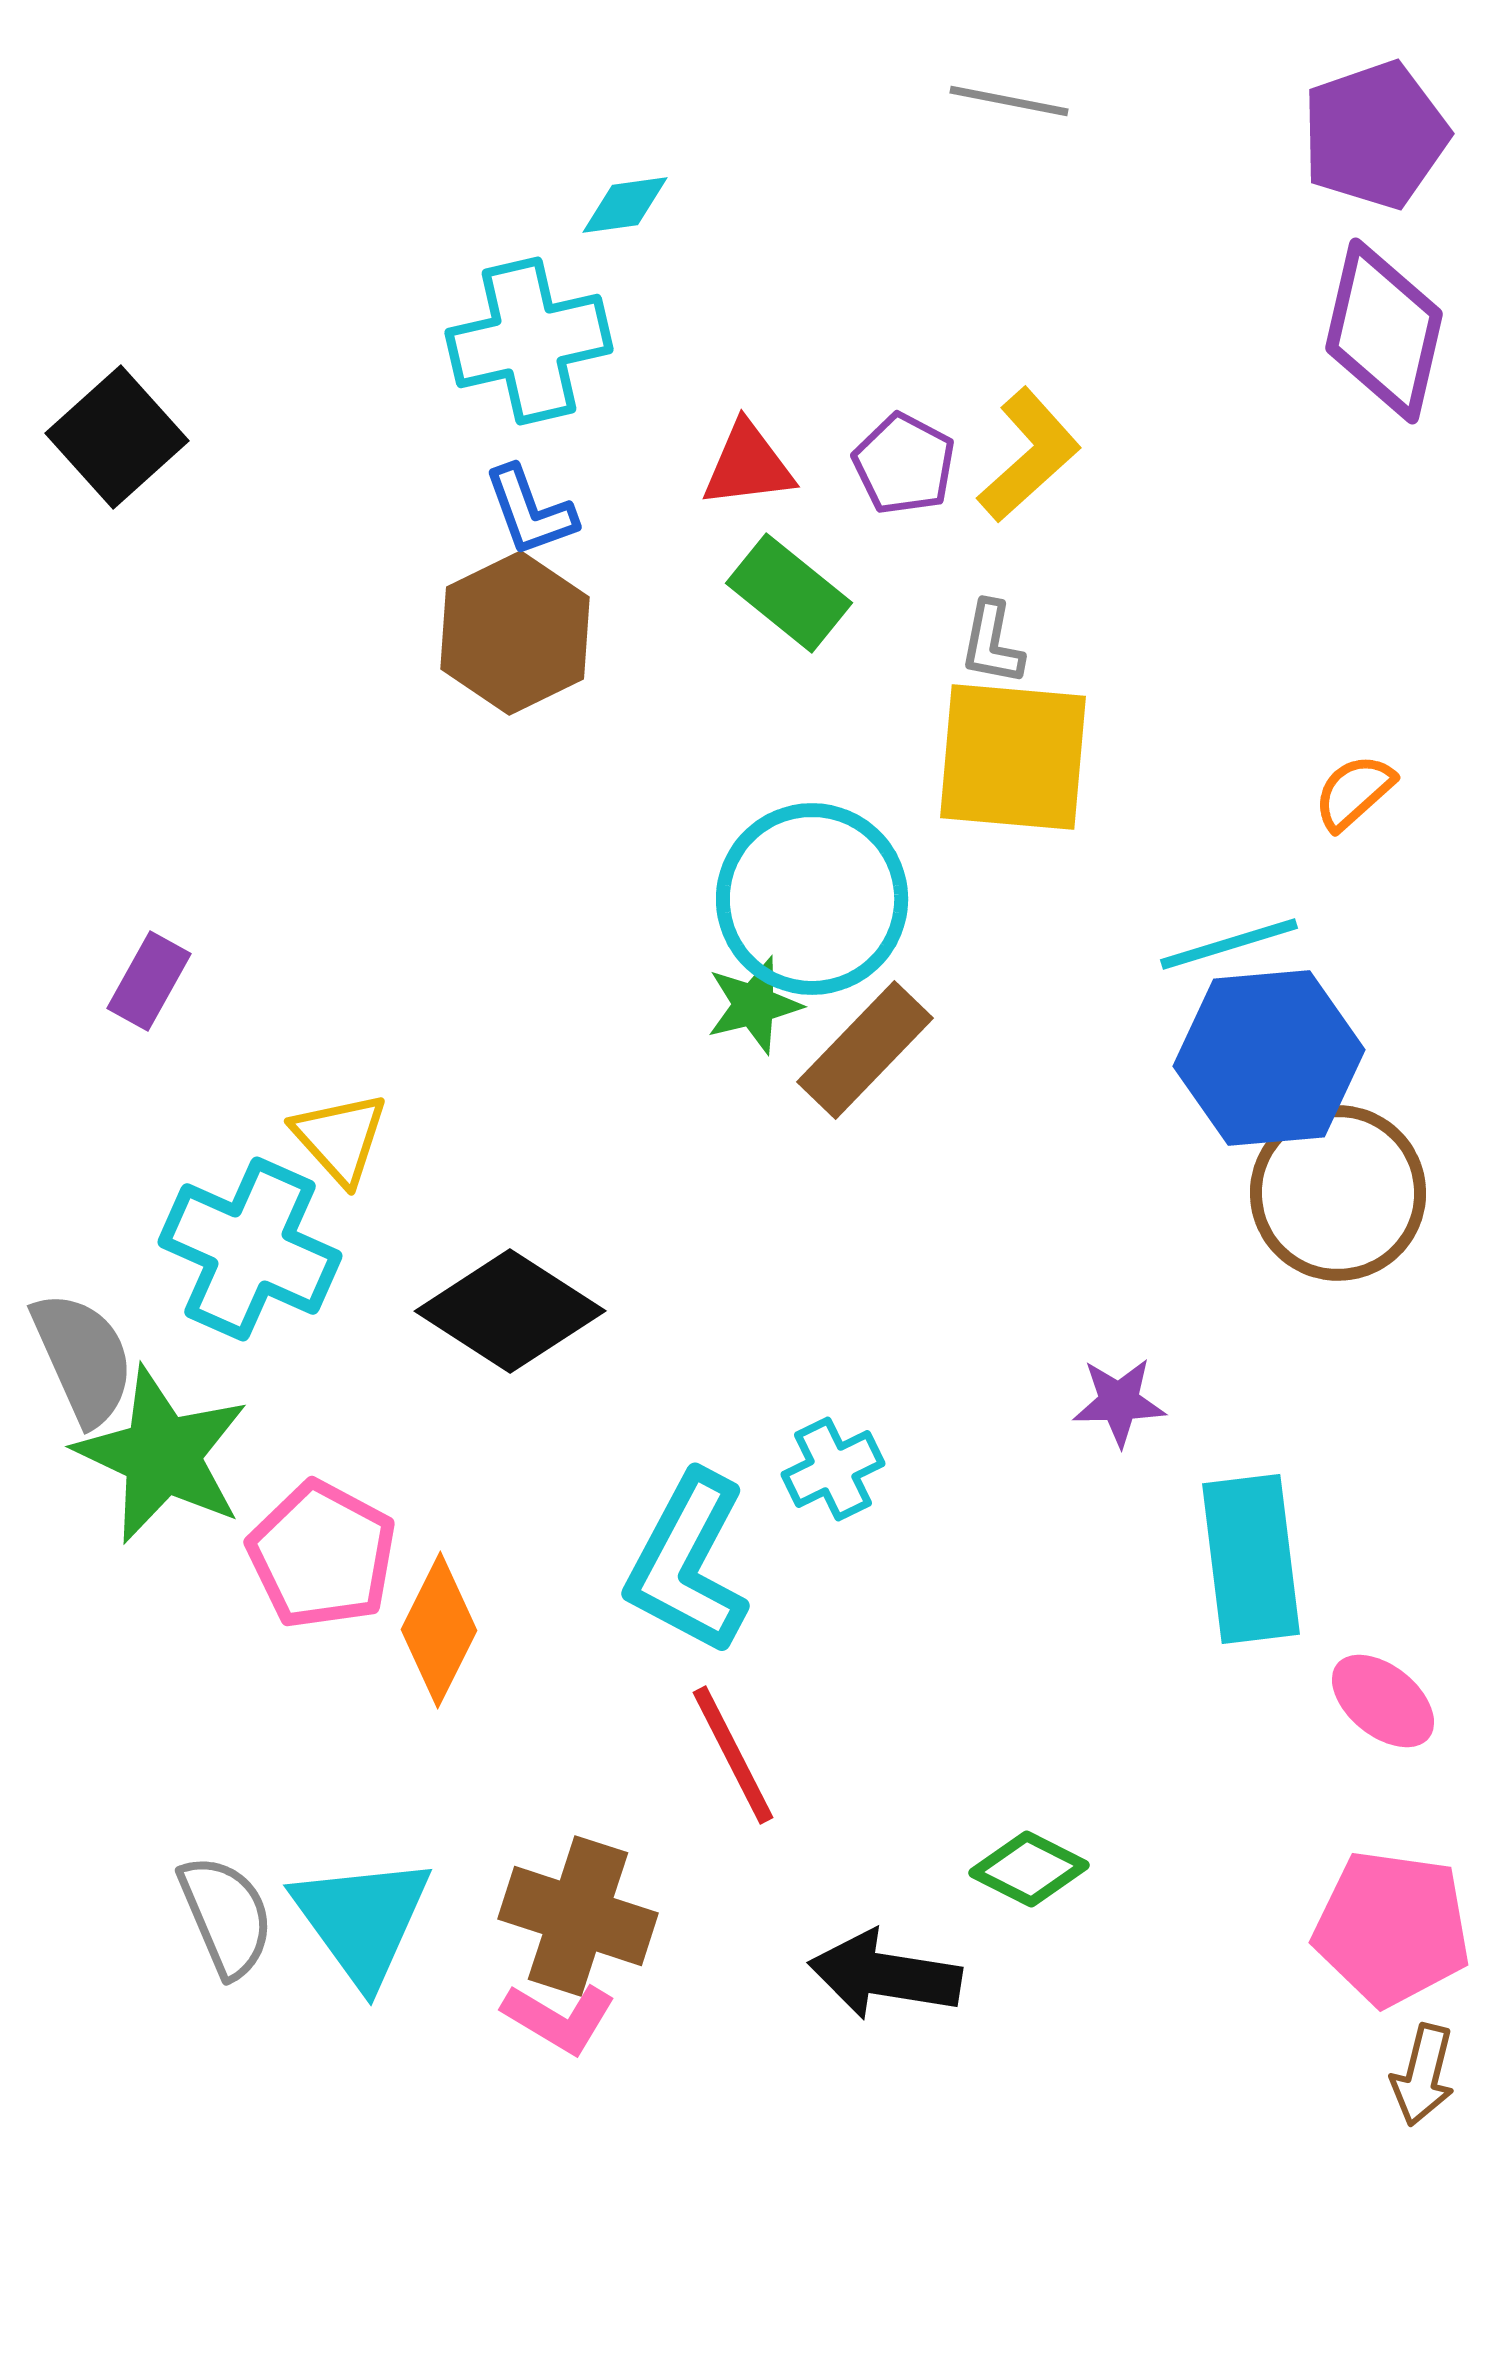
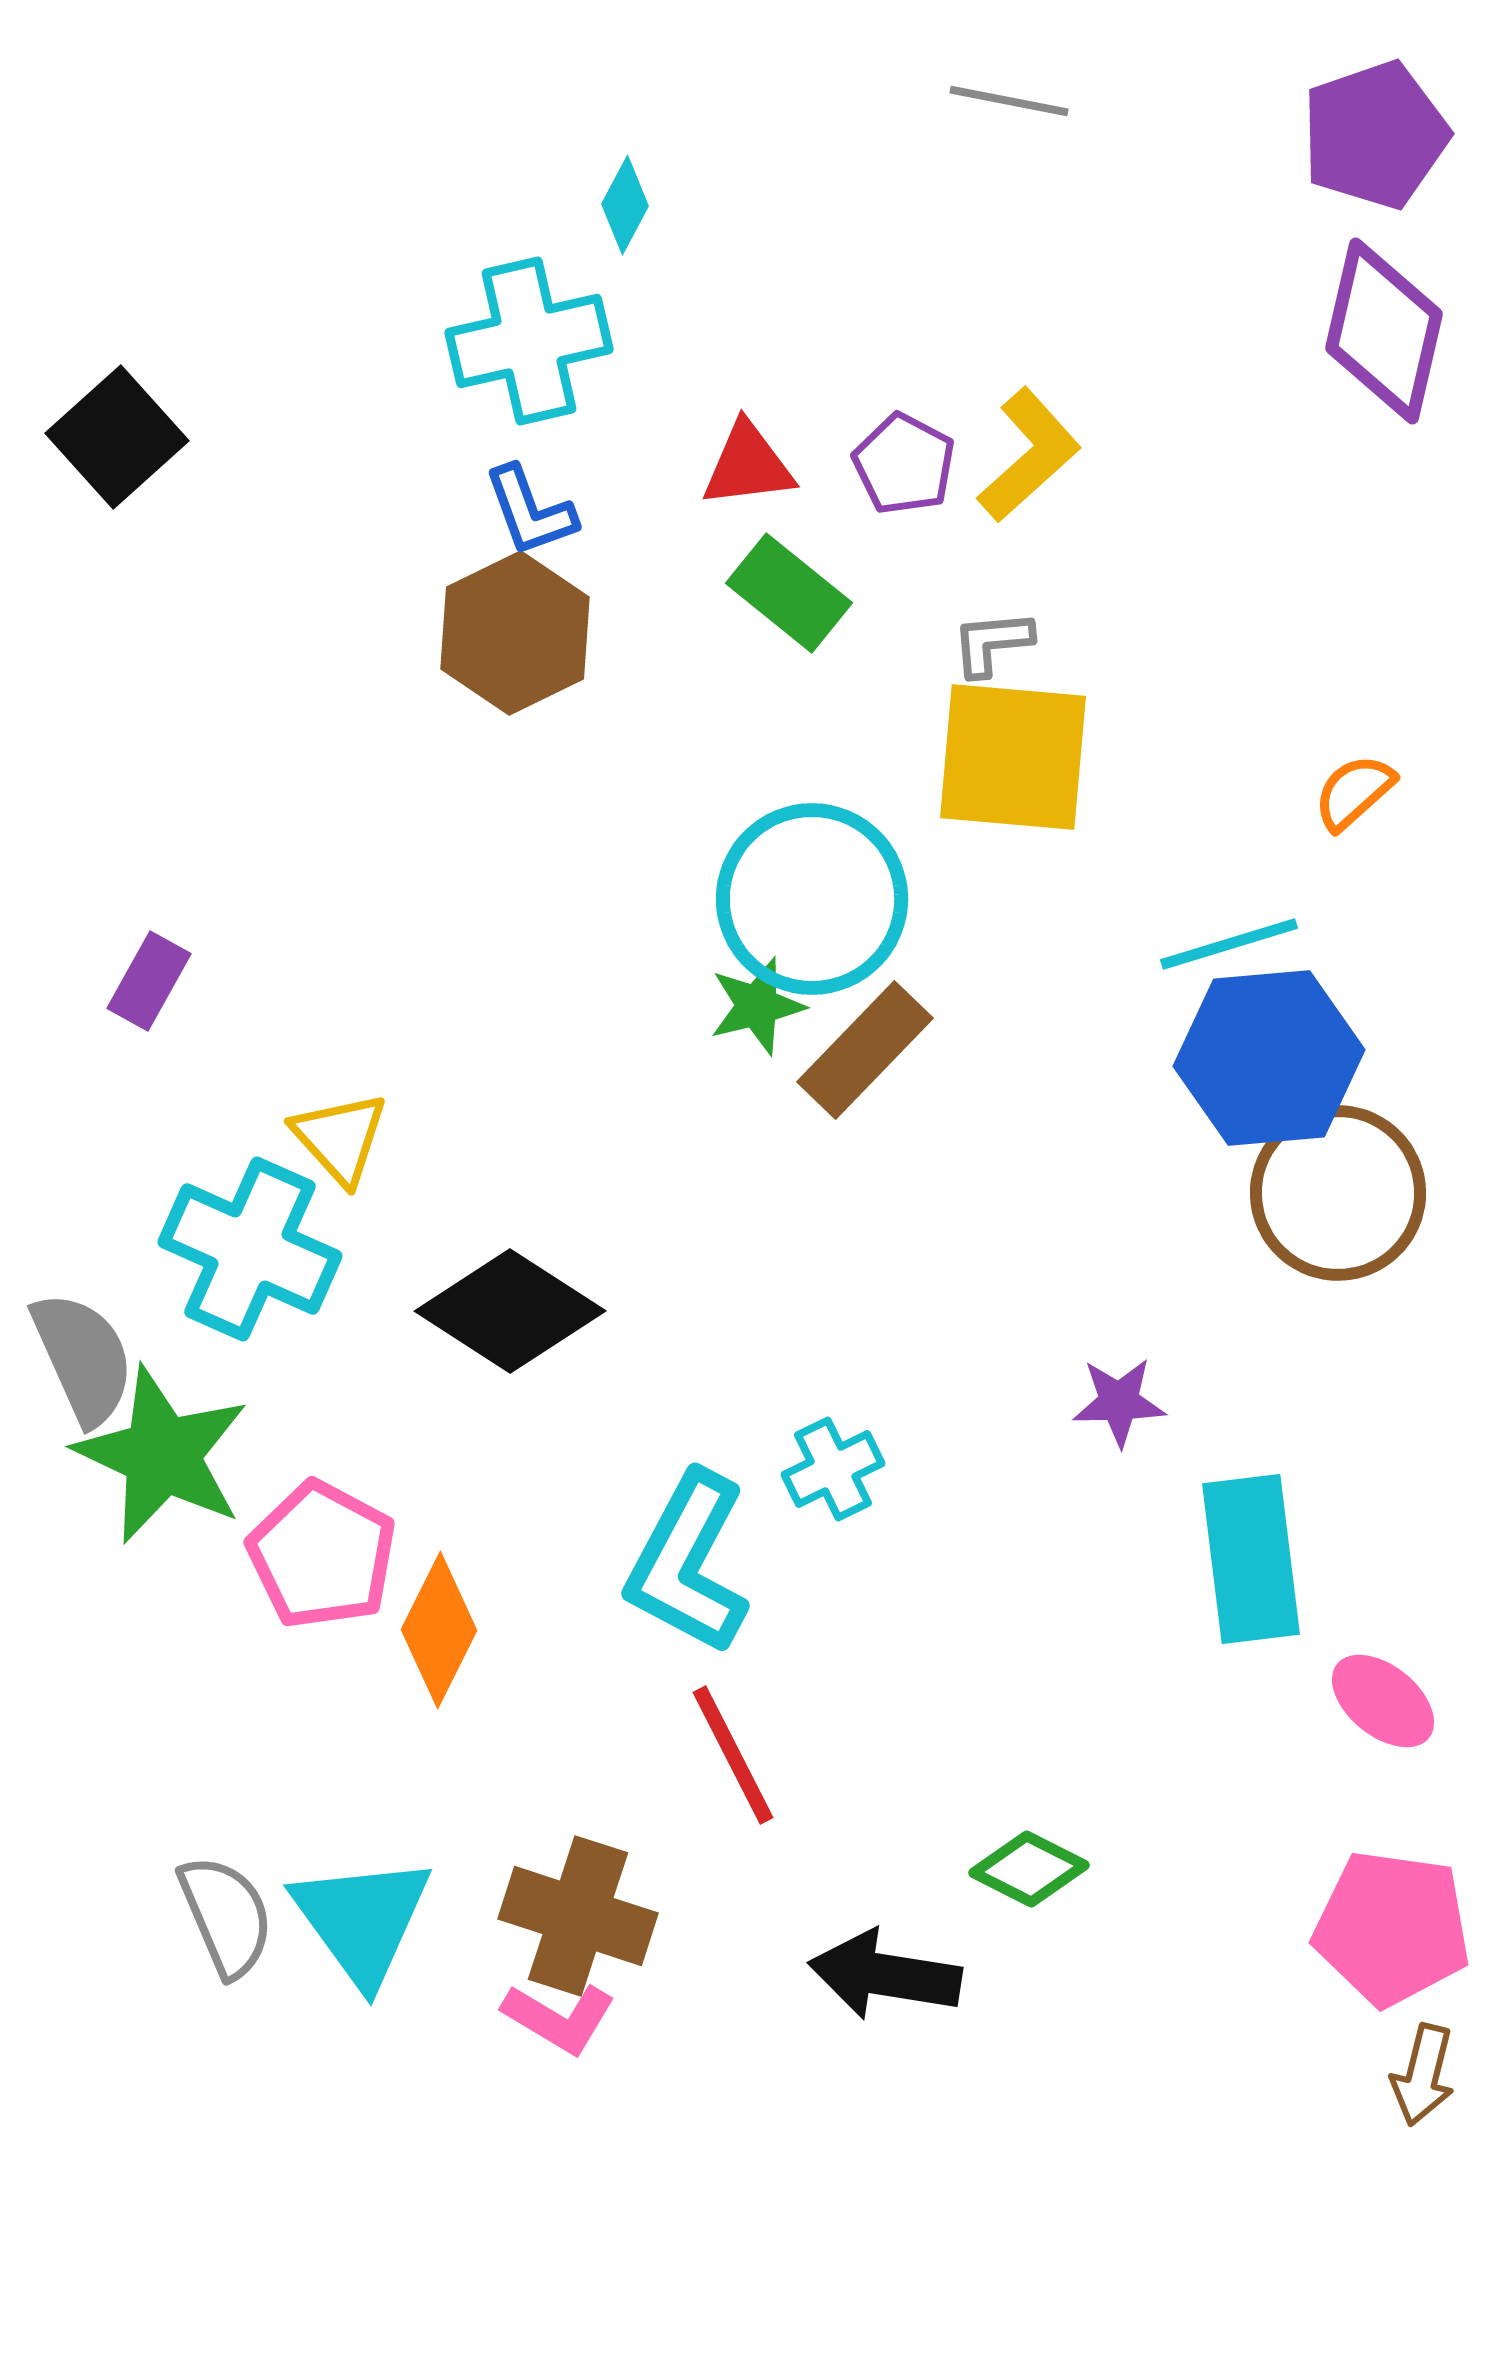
cyan diamond at (625, 205): rotated 54 degrees counterclockwise
gray L-shape at (992, 643): rotated 74 degrees clockwise
green star at (754, 1005): moved 3 px right, 1 px down
